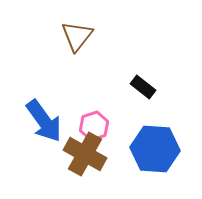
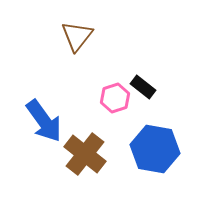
pink hexagon: moved 21 px right, 28 px up
blue hexagon: rotated 6 degrees clockwise
brown cross: rotated 9 degrees clockwise
